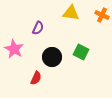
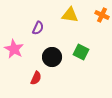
yellow triangle: moved 1 px left, 2 px down
